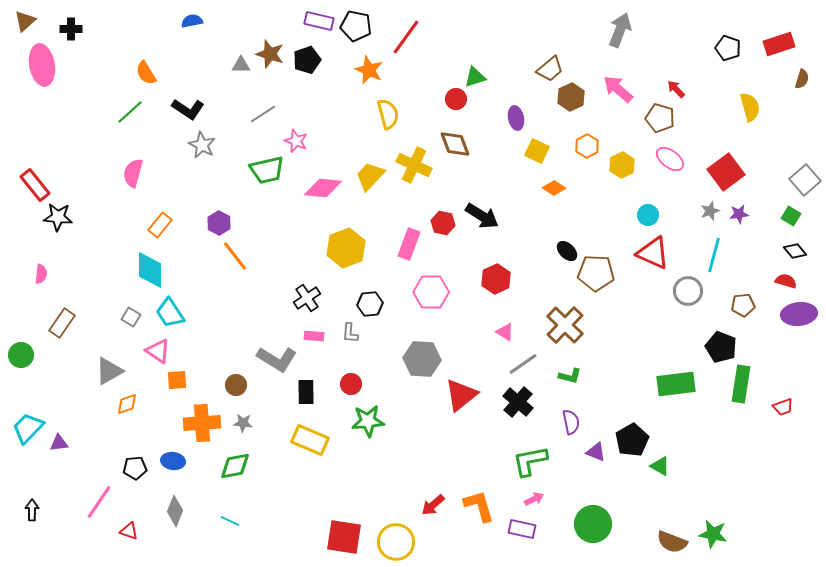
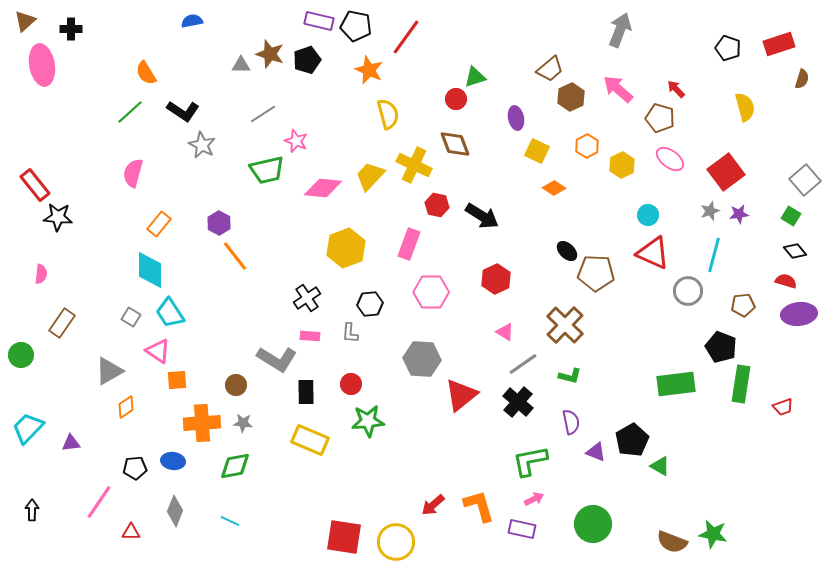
yellow semicircle at (750, 107): moved 5 px left
black L-shape at (188, 109): moved 5 px left, 2 px down
red hexagon at (443, 223): moved 6 px left, 18 px up
orange rectangle at (160, 225): moved 1 px left, 1 px up
pink rectangle at (314, 336): moved 4 px left
orange diamond at (127, 404): moved 1 px left, 3 px down; rotated 15 degrees counterclockwise
purple triangle at (59, 443): moved 12 px right
red triangle at (129, 531): moved 2 px right, 1 px down; rotated 18 degrees counterclockwise
